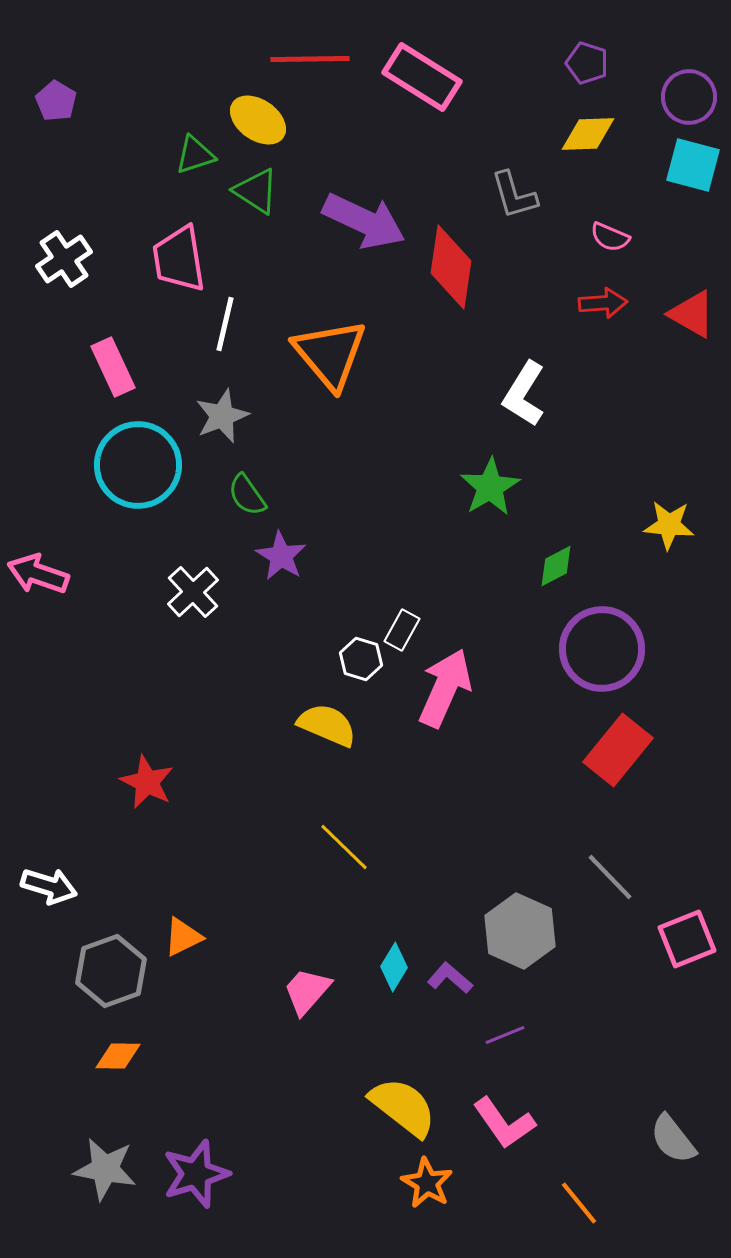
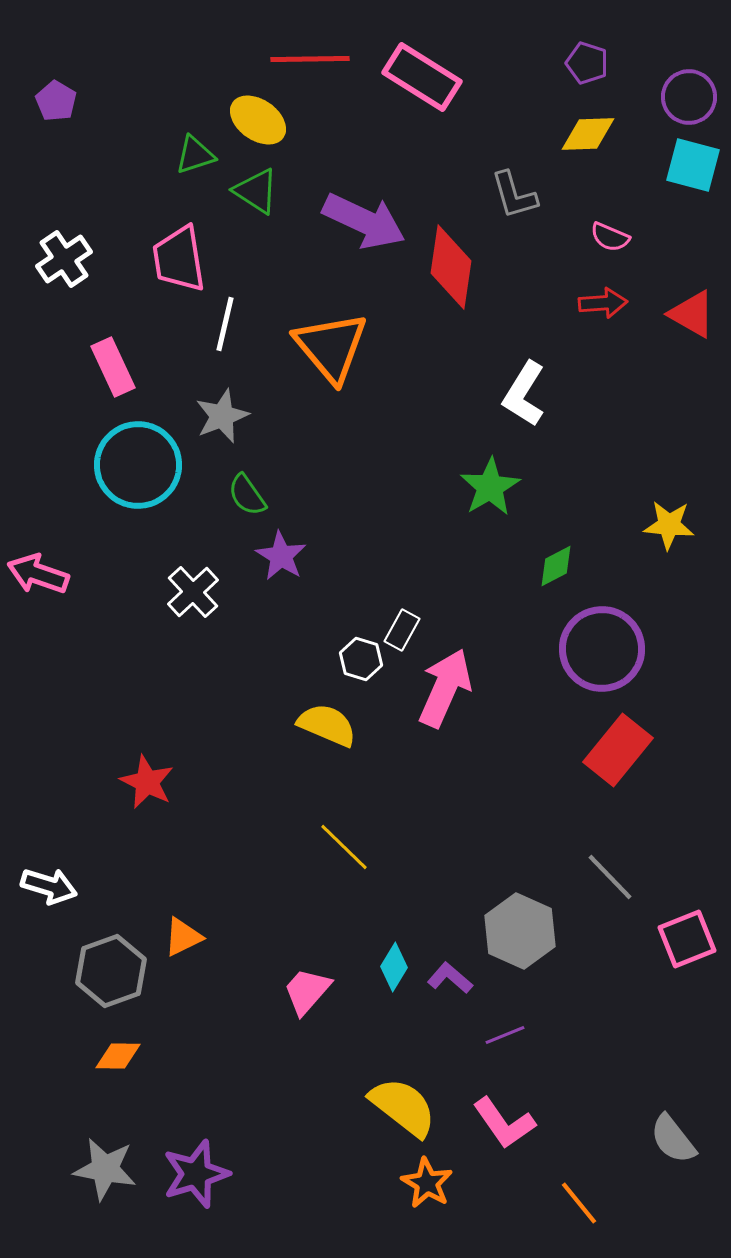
orange triangle at (330, 354): moved 1 px right, 7 px up
